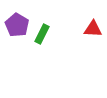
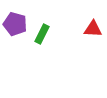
purple pentagon: moved 2 px left, 1 px up; rotated 15 degrees counterclockwise
